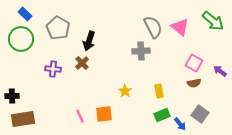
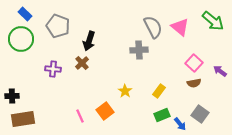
gray pentagon: moved 2 px up; rotated 10 degrees counterclockwise
gray cross: moved 2 px left, 1 px up
pink square: rotated 12 degrees clockwise
yellow rectangle: rotated 48 degrees clockwise
orange square: moved 1 px right, 3 px up; rotated 30 degrees counterclockwise
